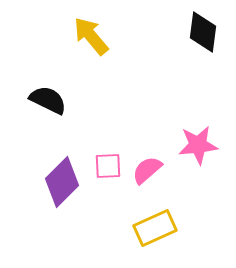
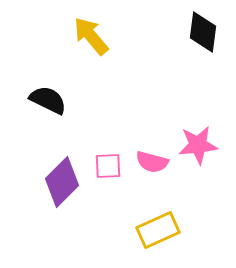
pink semicircle: moved 5 px right, 8 px up; rotated 124 degrees counterclockwise
yellow rectangle: moved 3 px right, 2 px down
